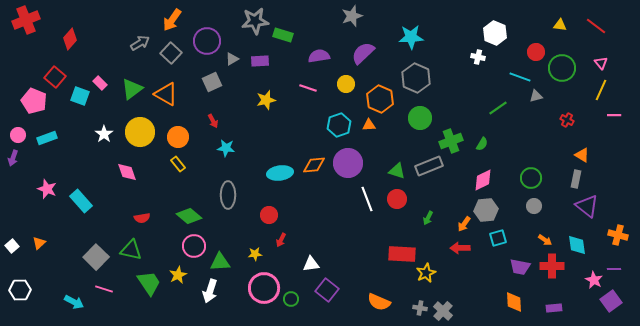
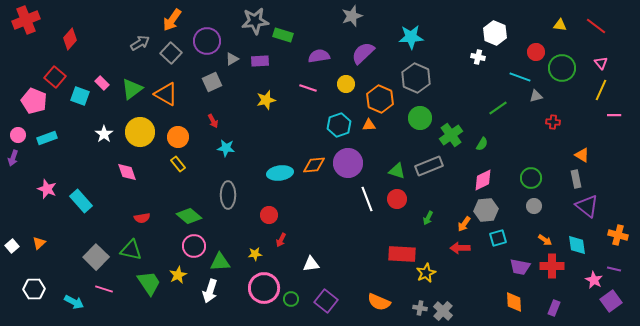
pink rectangle at (100, 83): moved 2 px right
red cross at (567, 120): moved 14 px left, 2 px down; rotated 24 degrees counterclockwise
green cross at (451, 141): moved 6 px up; rotated 15 degrees counterclockwise
gray rectangle at (576, 179): rotated 24 degrees counterclockwise
purple line at (614, 269): rotated 16 degrees clockwise
white hexagon at (20, 290): moved 14 px right, 1 px up
purple square at (327, 290): moved 1 px left, 11 px down
purple rectangle at (554, 308): rotated 63 degrees counterclockwise
